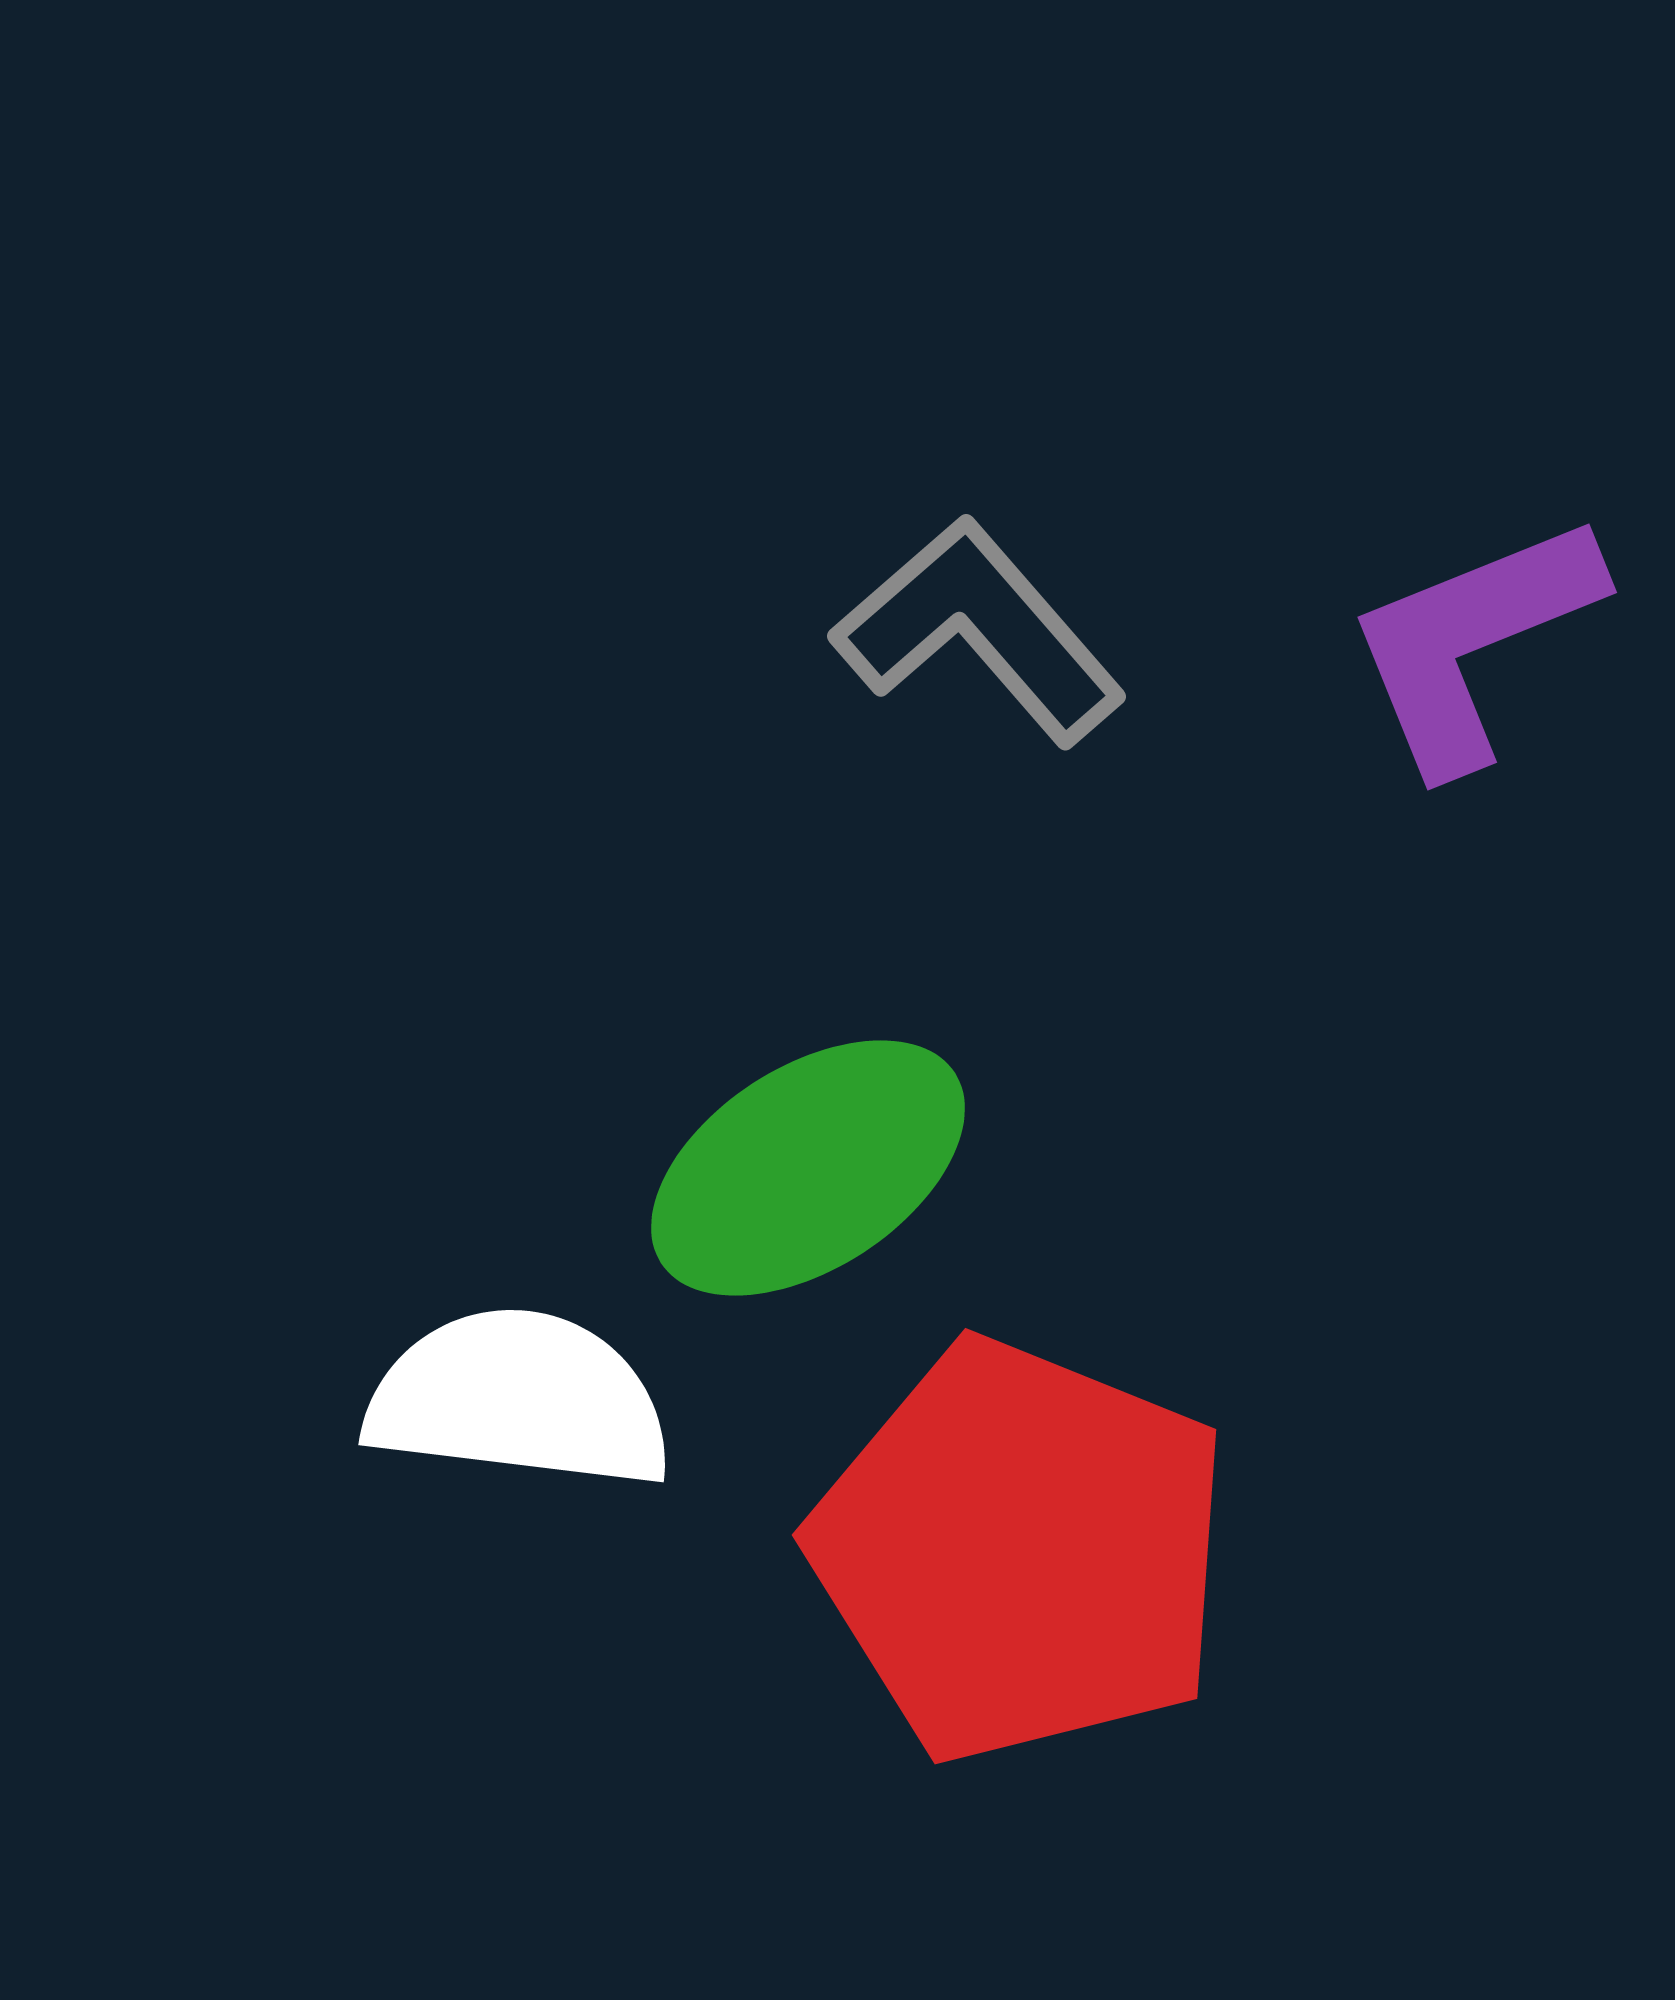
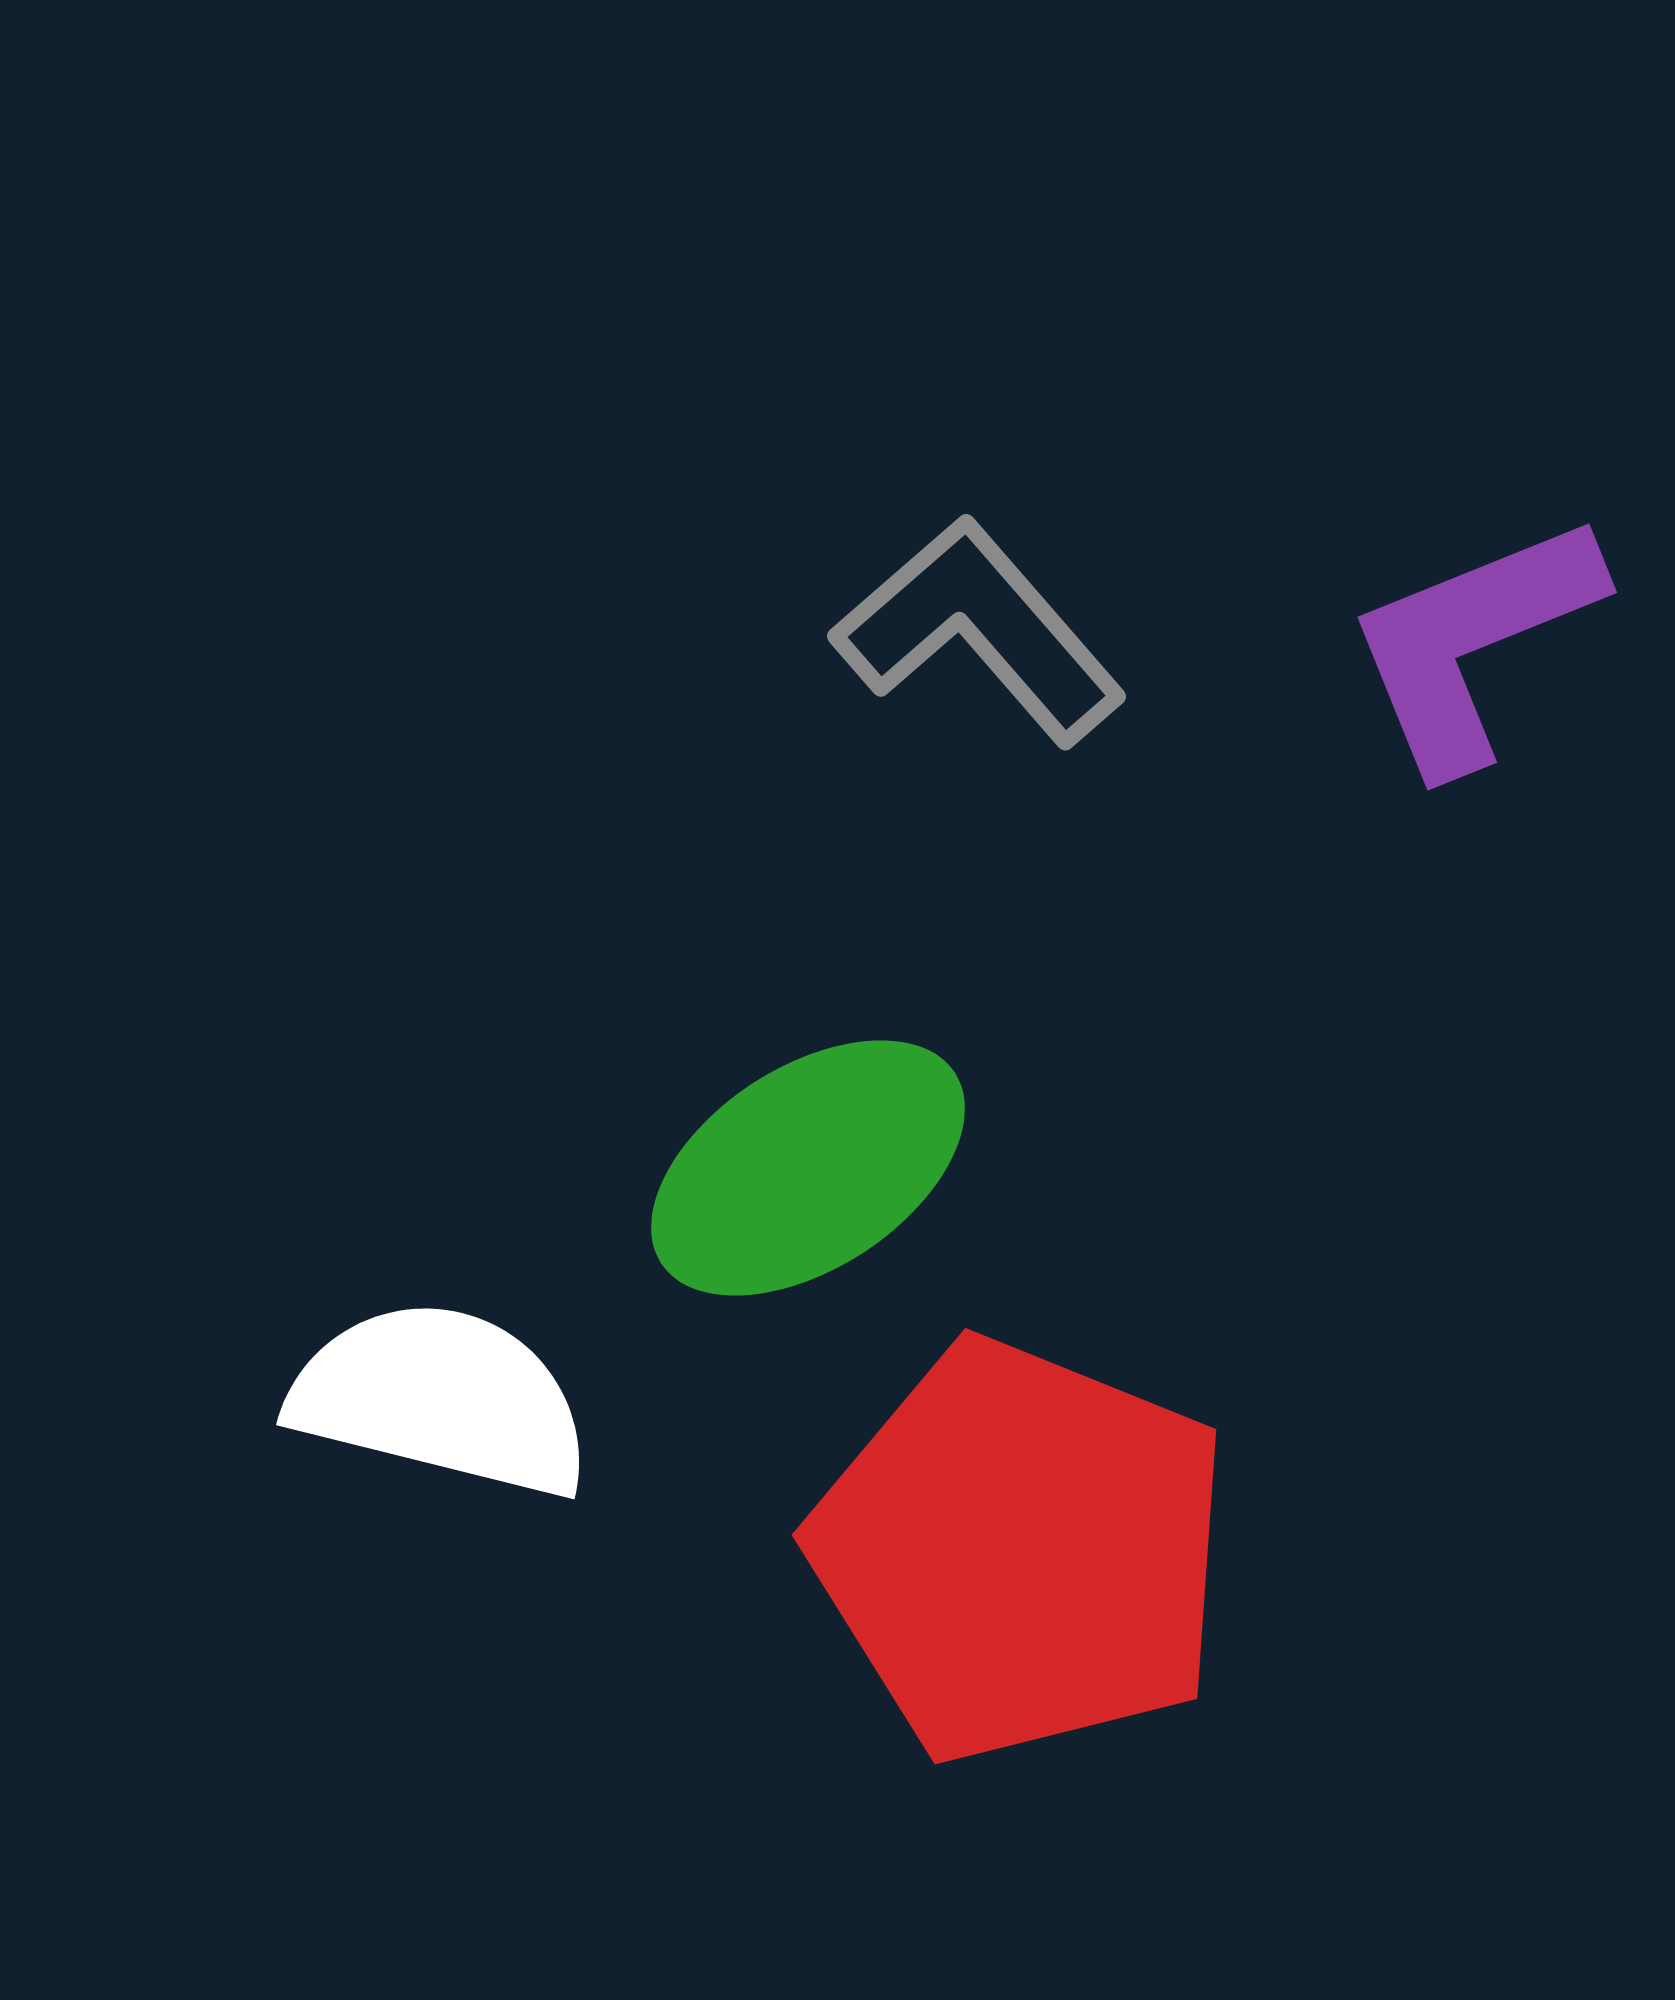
white semicircle: moved 78 px left; rotated 7 degrees clockwise
